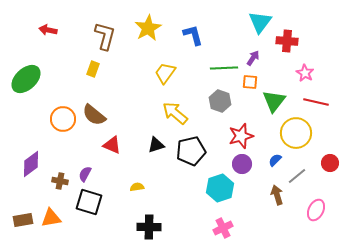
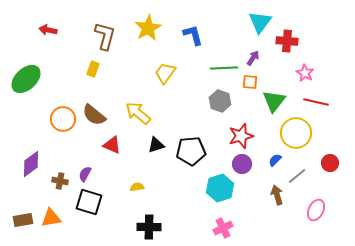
yellow arrow: moved 37 px left
black pentagon: rotated 8 degrees clockwise
